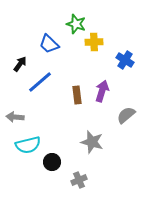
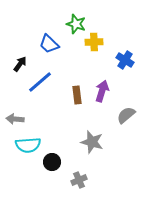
gray arrow: moved 2 px down
cyan semicircle: rotated 10 degrees clockwise
